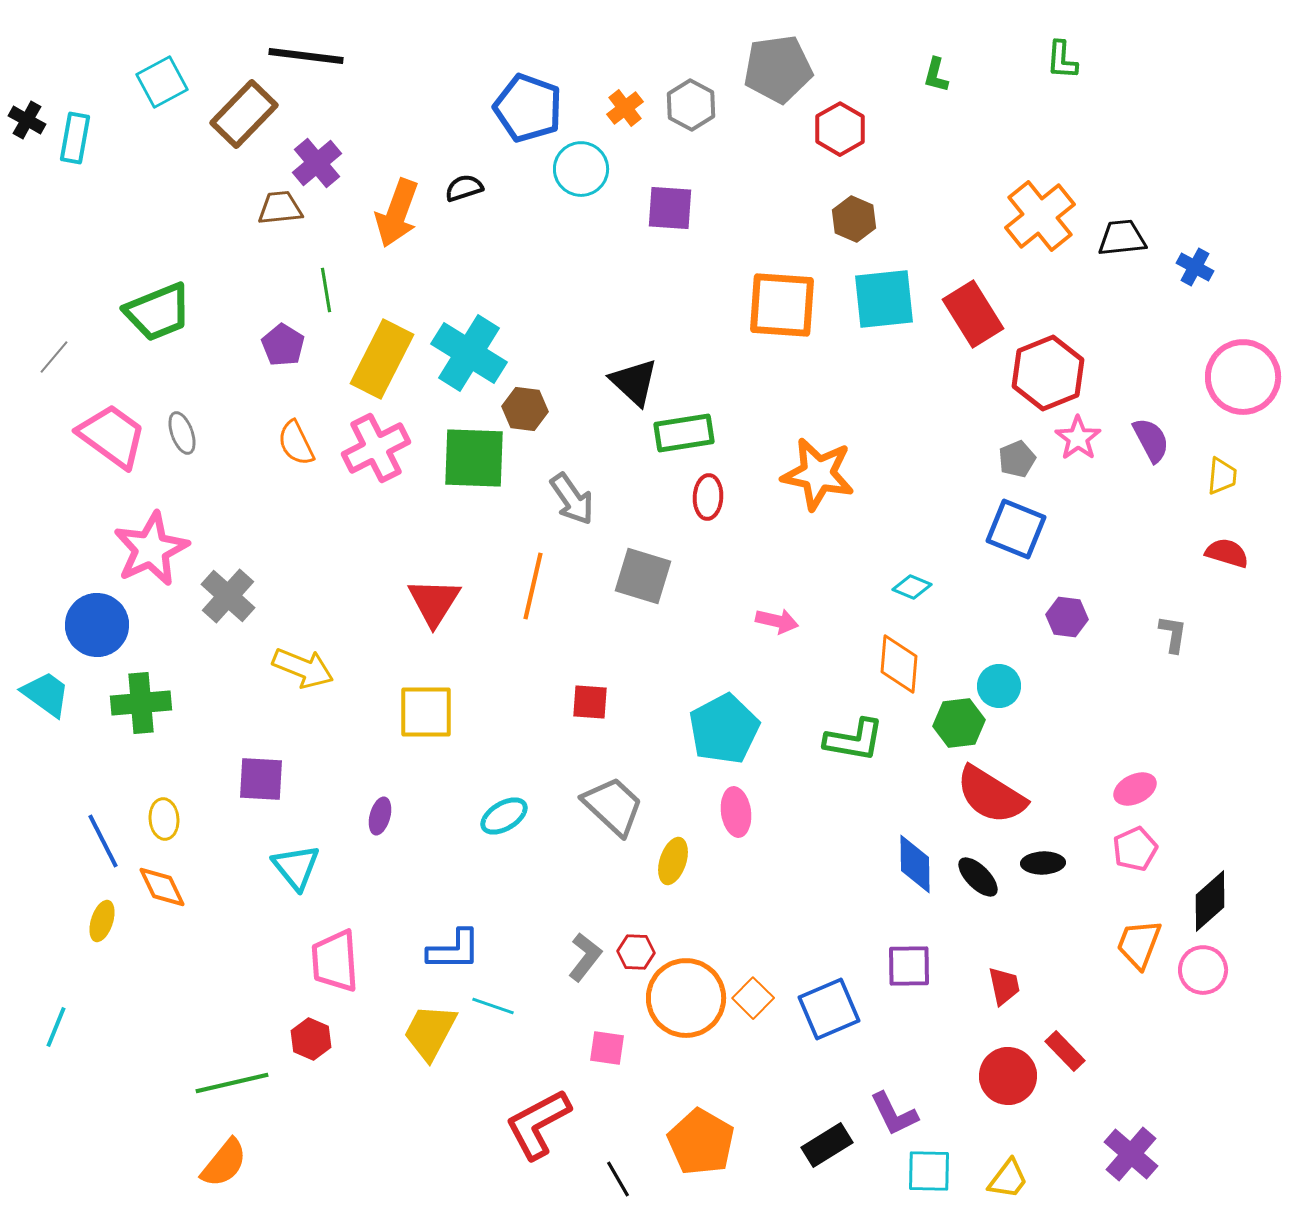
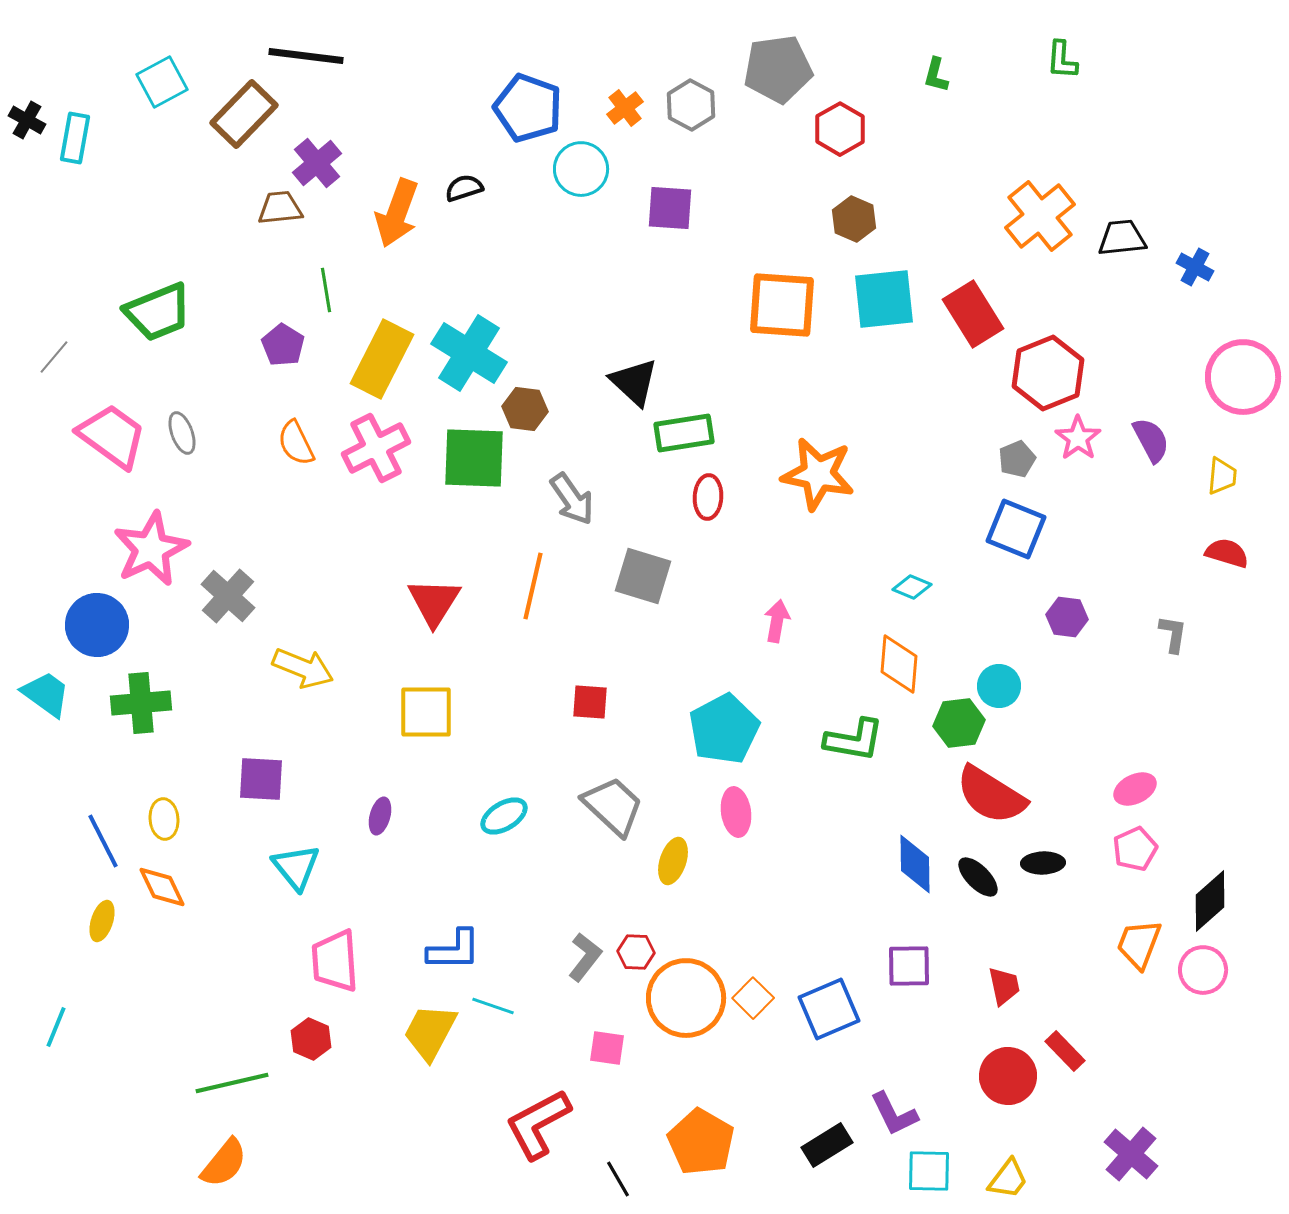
pink arrow at (777, 621): rotated 93 degrees counterclockwise
